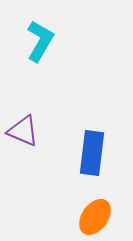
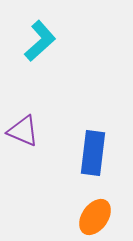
cyan L-shape: rotated 18 degrees clockwise
blue rectangle: moved 1 px right
